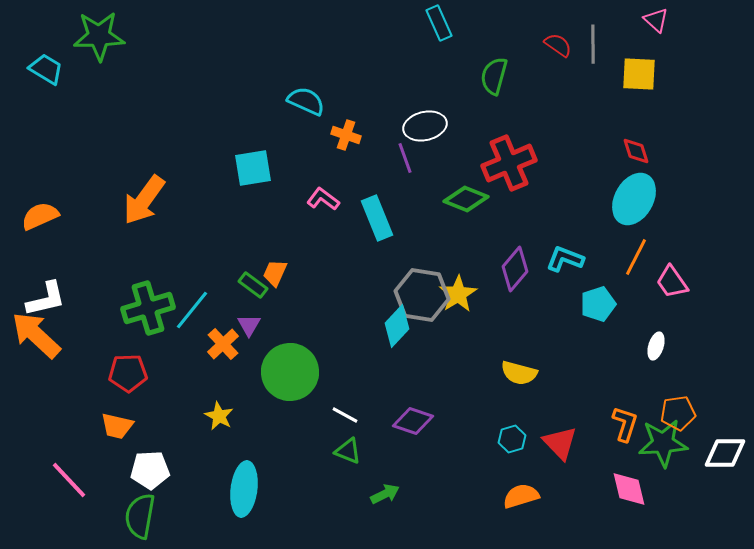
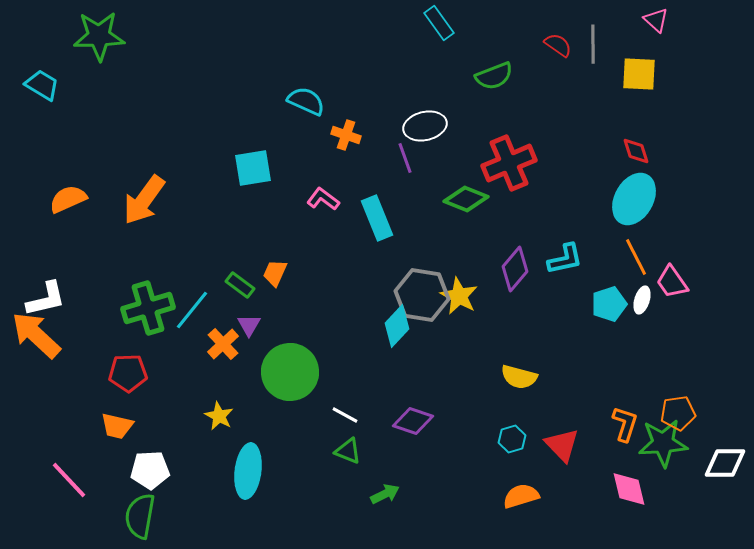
cyan rectangle at (439, 23): rotated 12 degrees counterclockwise
cyan trapezoid at (46, 69): moved 4 px left, 16 px down
green semicircle at (494, 76): rotated 126 degrees counterclockwise
orange semicircle at (40, 216): moved 28 px right, 17 px up
orange line at (636, 257): rotated 54 degrees counterclockwise
cyan L-shape at (565, 259): rotated 147 degrees clockwise
green rectangle at (253, 285): moved 13 px left
yellow star at (458, 294): moved 1 px right, 2 px down; rotated 12 degrees counterclockwise
cyan pentagon at (598, 304): moved 11 px right
white ellipse at (656, 346): moved 14 px left, 46 px up
yellow semicircle at (519, 373): moved 4 px down
red triangle at (560, 443): moved 2 px right, 2 px down
white diamond at (725, 453): moved 10 px down
cyan ellipse at (244, 489): moved 4 px right, 18 px up
